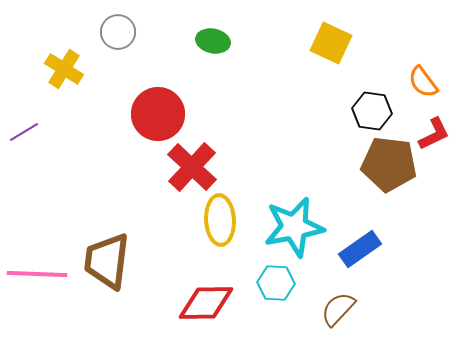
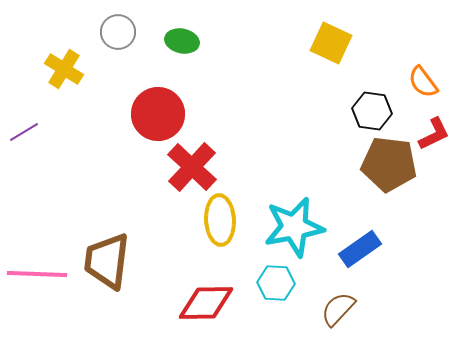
green ellipse: moved 31 px left
